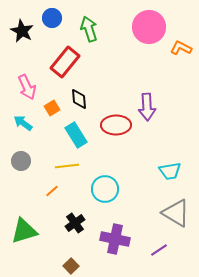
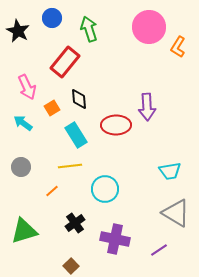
black star: moved 4 px left
orange L-shape: moved 3 px left, 1 px up; rotated 85 degrees counterclockwise
gray circle: moved 6 px down
yellow line: moved 3 px right
